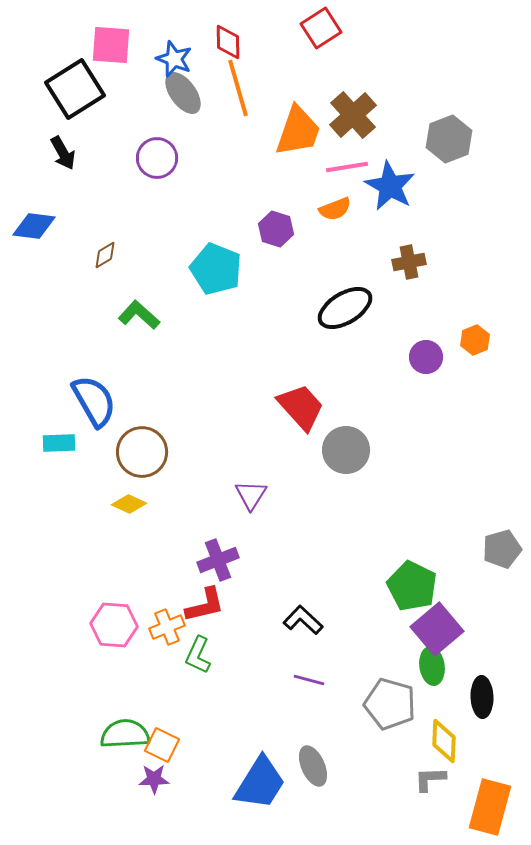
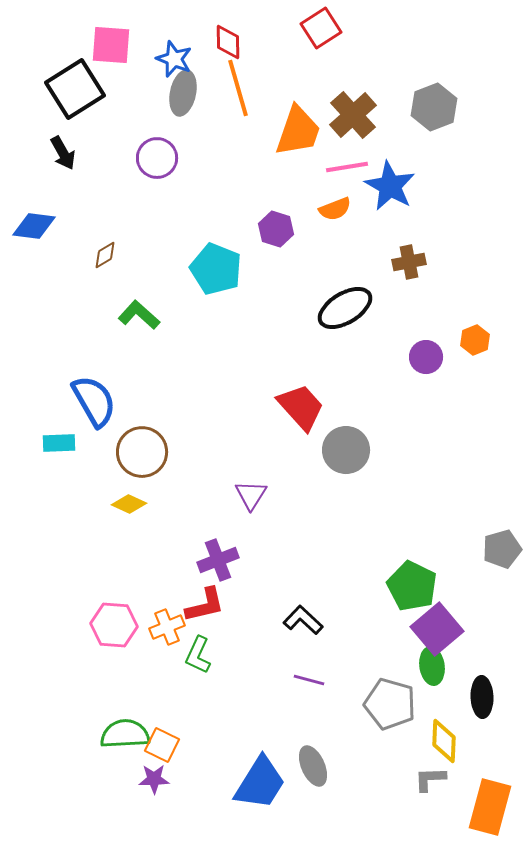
gray ellipse at (183, 93): rotated 48 degrees clockwise
gray hexagon at (449, 139): moved 15 px left, 32 px up
